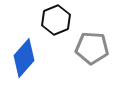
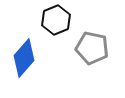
gray pentagon: rotated 8 degrees clockwise
